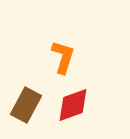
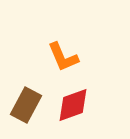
orange L-shape: rotated 140 degrees clockwise
